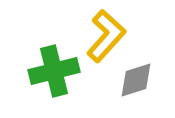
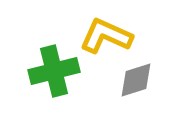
yellow L-shape: rotated 108 degrees counterclockwise
